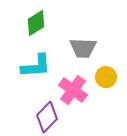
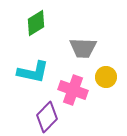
cyan L-shape: moved 3 px left, 6 px down; rotated 16 degrees clockwise
pink cross: rotated 16 degrees counterclockwise
